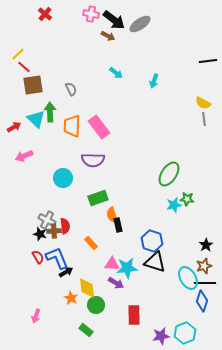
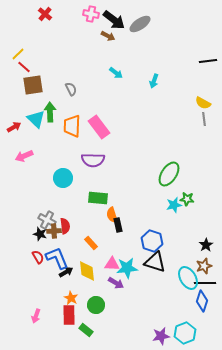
green rectangle at (98, 198): rotated 24 degrees clockwise
yellow diamond at (87, 288): moved 17 px up
red rectangle at (134, 315): moved 65 px left
